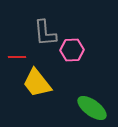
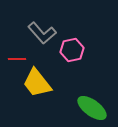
gray L-shape: moved 3 px left; rotated 36 degrees counterclockwise
pink hexagon: rotated 10 degrees counterclockwise
red line: moved 2 px down
